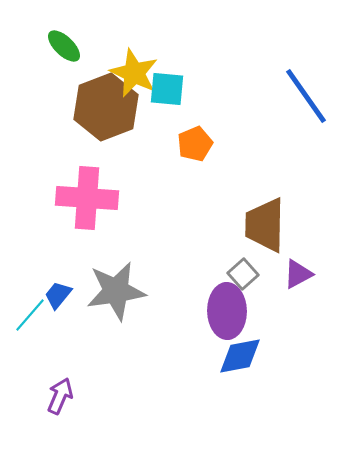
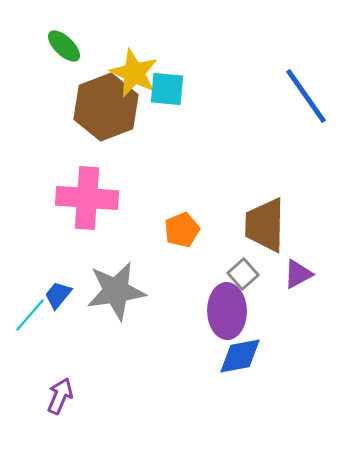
orange pentagon: moved 13 px left, 86 px down
